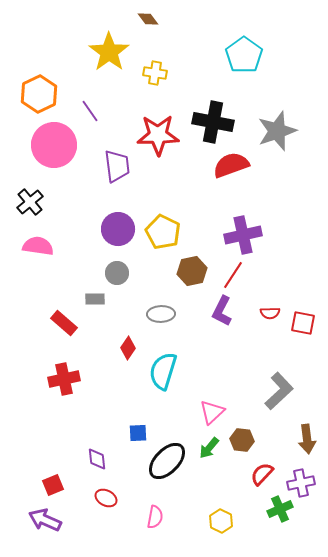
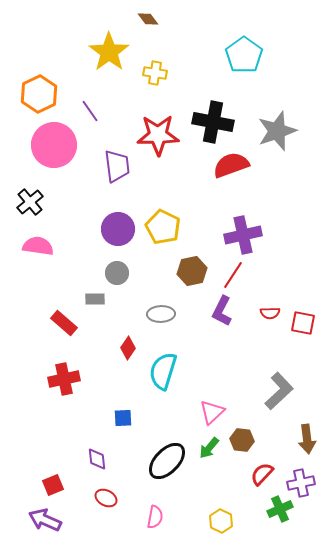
yellow pentagon at (163, 232): moved 5 px up
blue square at (138, 433): moved 15 px left, 15 px up
